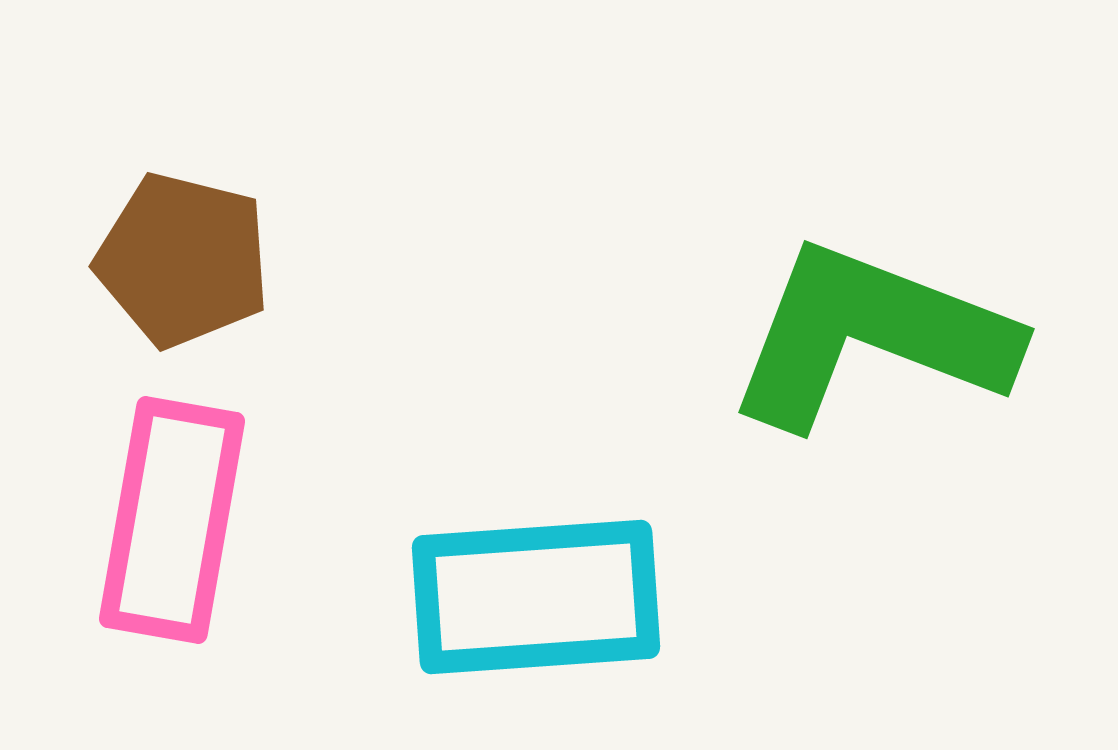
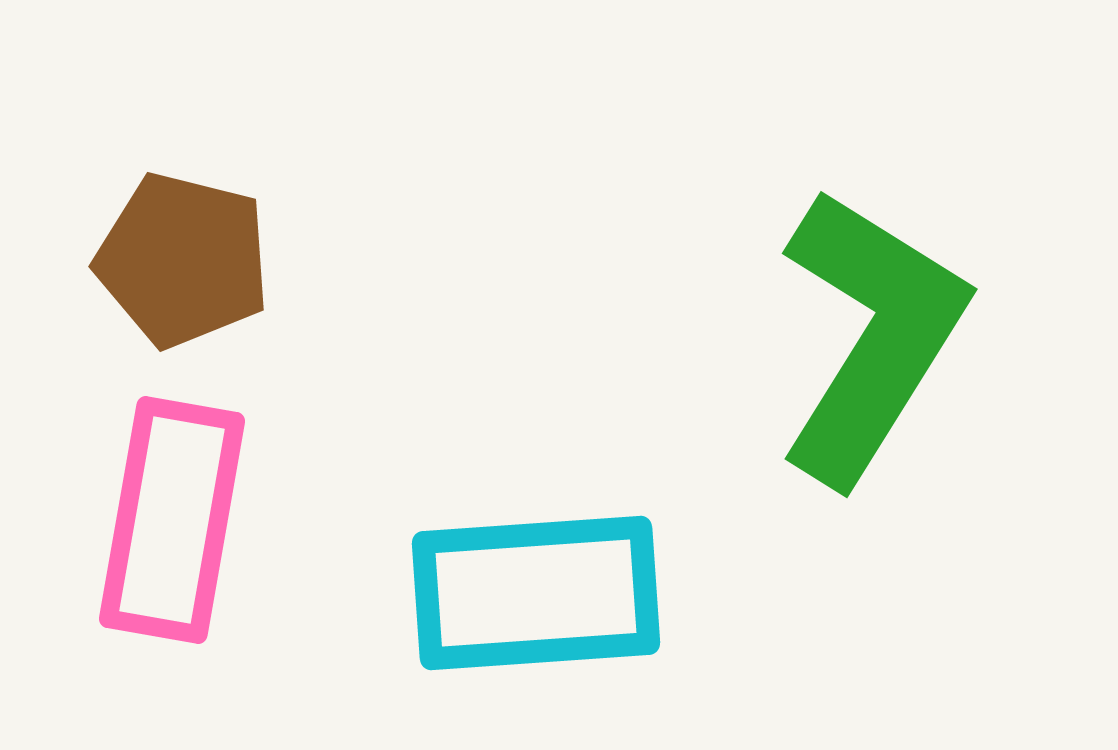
green L-shape: rotated 101 degrees clockwise
cyan rectangle: moved 4 px up
